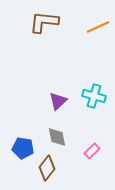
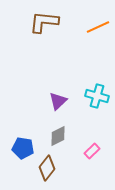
cyan cross: moved 3 px right
gray diamond: moved 1 px right, 1 px up; rotated 75 degrees clockwise
